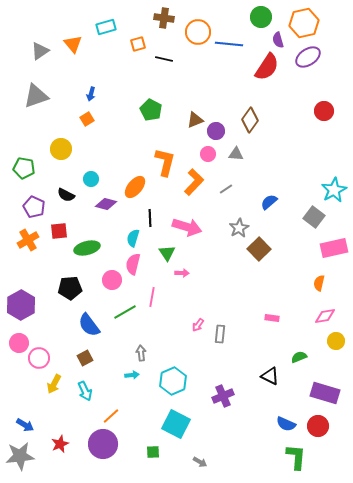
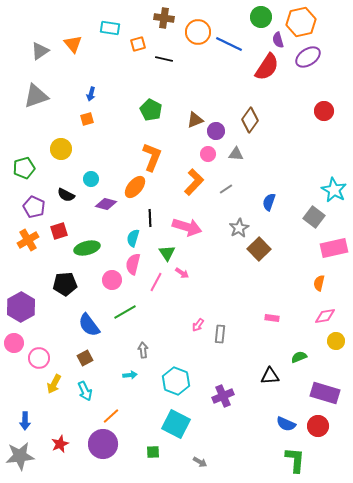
orange hexagon at (304, 23): moved 3 px left, 1 px up
cyan rectangle at (106, 27): moved 4 px right, 1 px down; rotated 24 degrees clockwise
blue line at (229, 44): rotated 20 degrees clockwise
orange square at (87, 119): rotated 16 degrees clockwise
orange L-shape at (165, 162): moved 13 px left, 5 px up; rotated 8 degrees clockwise
green pentagon at (24, 168): rotated 25 degrees counterclockwise
cyan star at (334, 190): rotated 15 degrees counterclockwise
blue semicircle at (269, 202): rotated 30 degrees counterclockwise
red square at (59, 231): rotated 12 degrees counterclockwise
pink arrow at (182, 273): rotated 32 degrees clockwise
black pentagon at (70, 288): moved 5 px left, 4 px up
pink line at (152, 297): moved 4 px right, 15 px up; rotated 18 degrees clockwise
purple hexagon at (21, 305): moved 2 px down
pink circle at (19, 343): moved 5 px left
gray arrow at (141, 353): moved 2 px right, 3 px up
cyan arrow at (132, 375): moved 2 px left
black triangle at (270, 376): rotated 30 degrees counterclockwise
cyan hexagon at (173, 381): moved 3 px right; rotated 16 degrees counterclockwise
blue arrow at (25, 425): moved 4 px up; rotated 60 degrees clockwise
green L-shape at (296, 457): moved 1 px left, 3 px down
